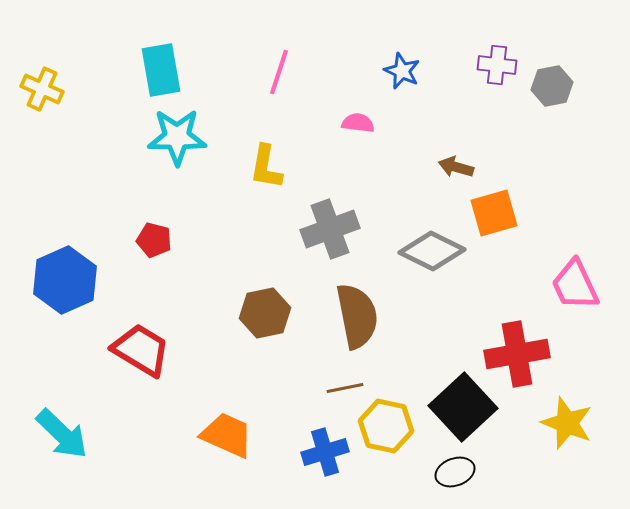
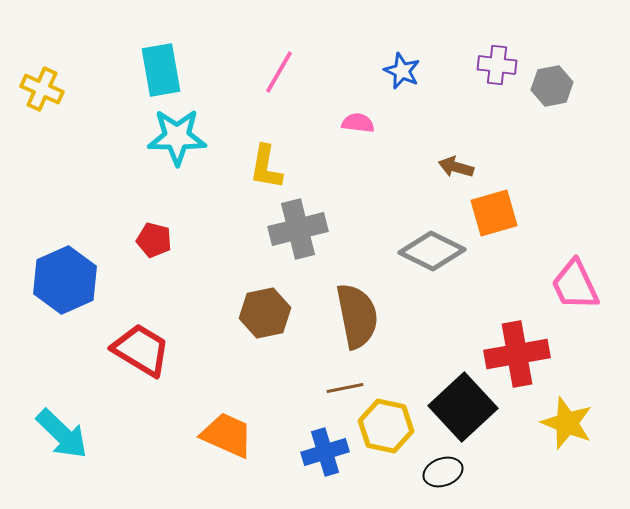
pink line: rotated 12 degrees clockwise
gray cross: moved 32 px left; rotated 6 degrees clockwise
black ellipse: moved 12 px left
